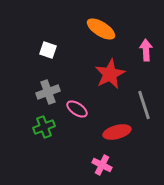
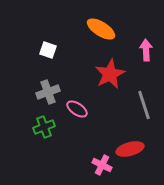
red ellipse: moved 13 px right, 17 px down
